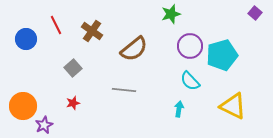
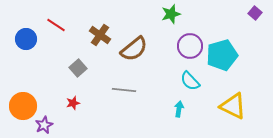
red line: rotated 30 degrees counterclockwise
brown cross: moved 8 px right, 4 px down
gray square: moved 5 px right
